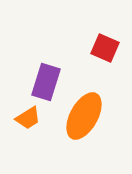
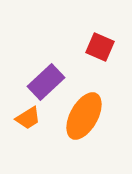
red square: moved 5 px left, 1 px up
purple rectangle: rotated 30 degrees clockwise
